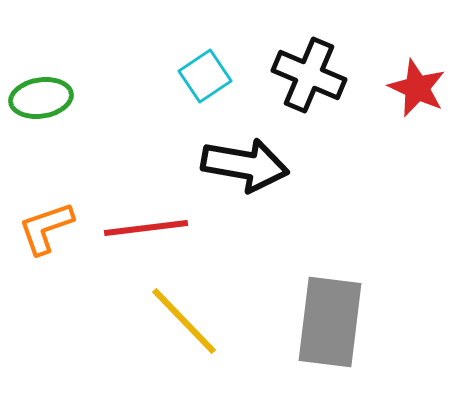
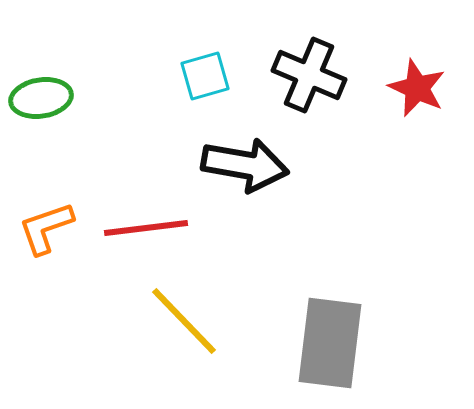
cyan square: rotated 18 degrees clockwise
gray rectangle: moved 21 px down
